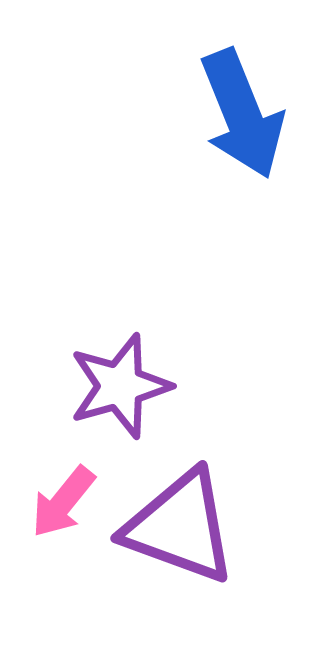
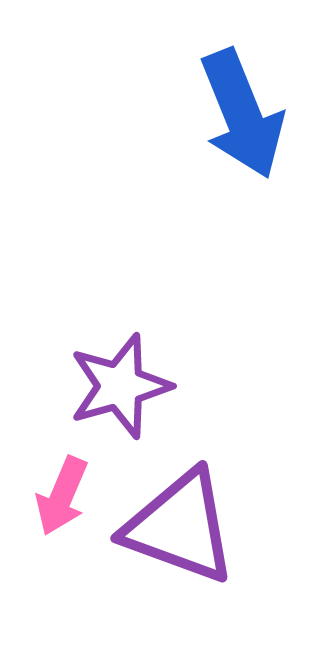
pink arrow: moved 1 px left, 6 px up; rotated 16 degrees counterclockwise
